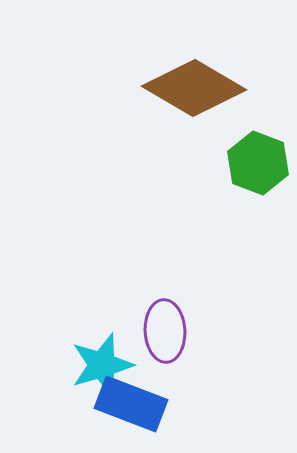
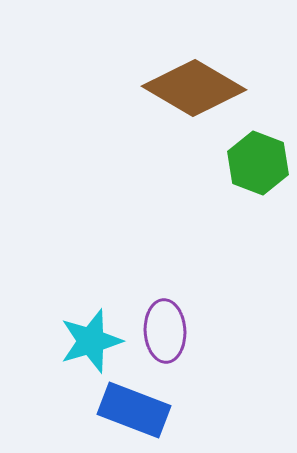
cyan star: moved 11 px left, 24 px up
blue rectangle: moved 3 px right, 6 px down
